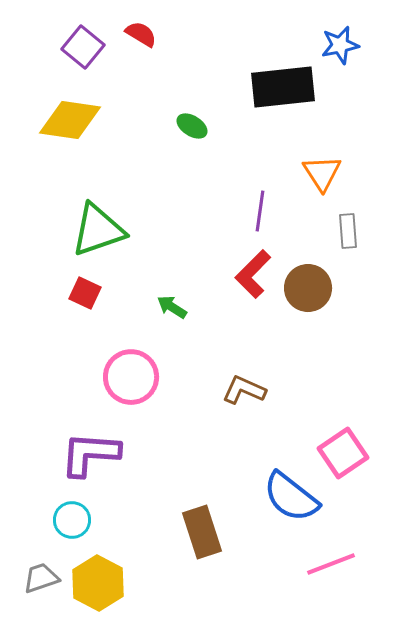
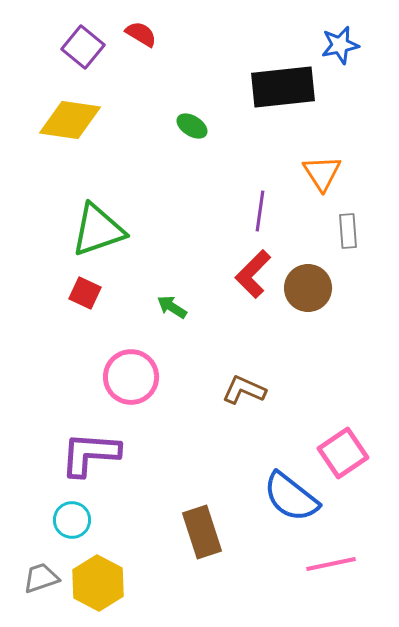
pink line: rotated 9 degrees clockwise
